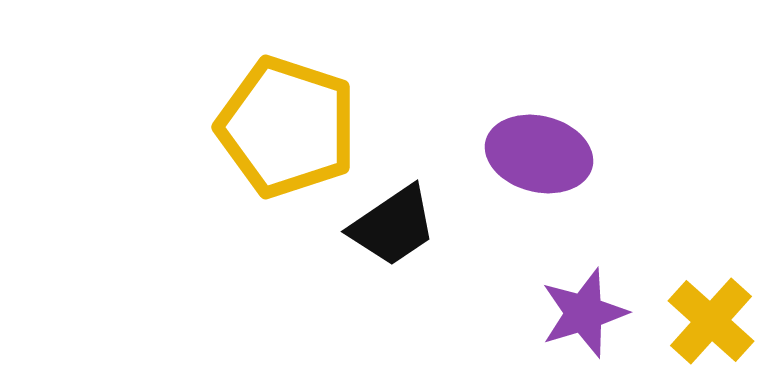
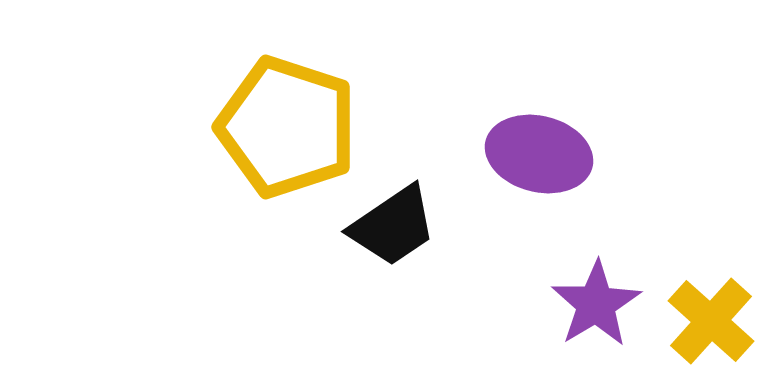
purple star: moved 12 px right, 9 px up; rotated 14 degrees counterclockwise
